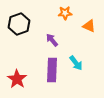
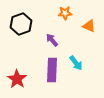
black hexagon: moved 2 px right
